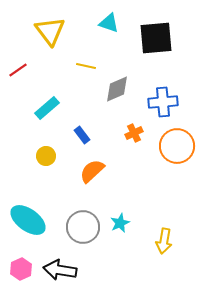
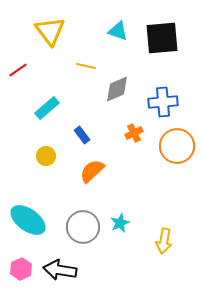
cyan triangle: moved 9 px right, 8 px down
black square: moved 6 px right
